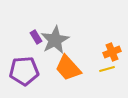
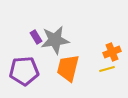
gray star: rotated 20 degrees clockwise
orange trapezoid: rotated 56 degrees clockwise
